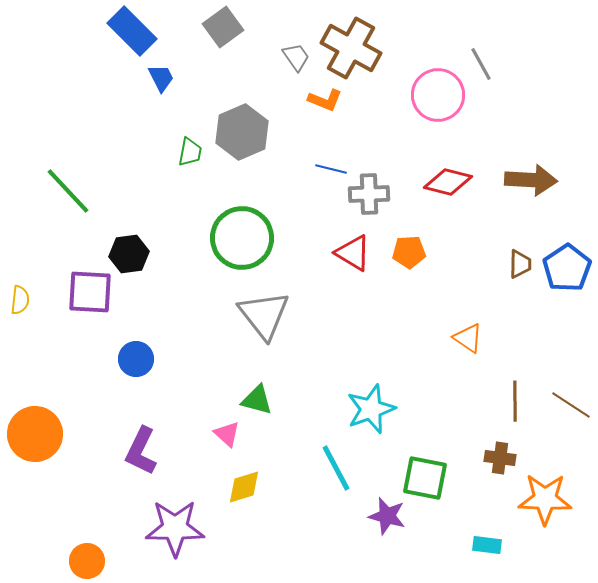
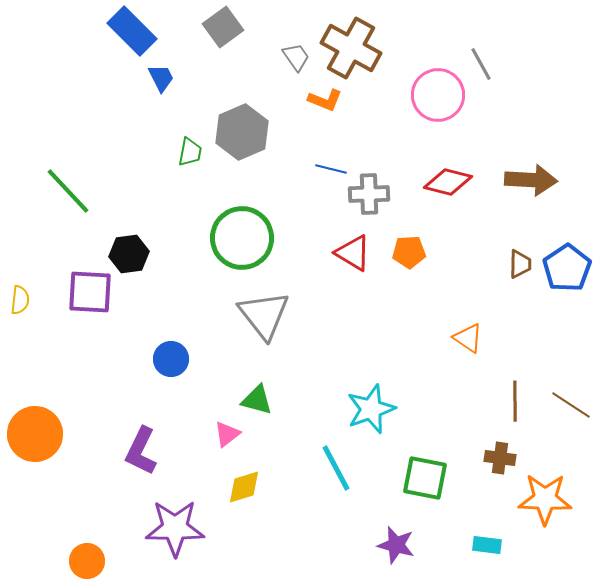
blue circle at (136, 359): moved 35 px right
pink triangle at (227, 434): rotated 40 degrees clockwise
purple star at (387, 516): moved 9 px right, 29 px down
